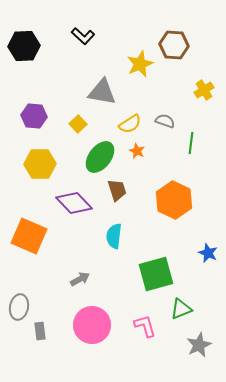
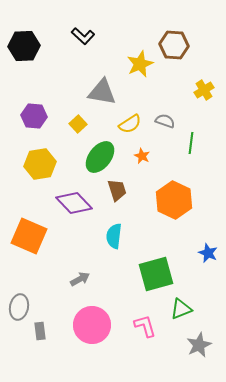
orange star: moved 5 px right, 5 px down
yellow hexagon: rotated 8 degrees counterclockwise
